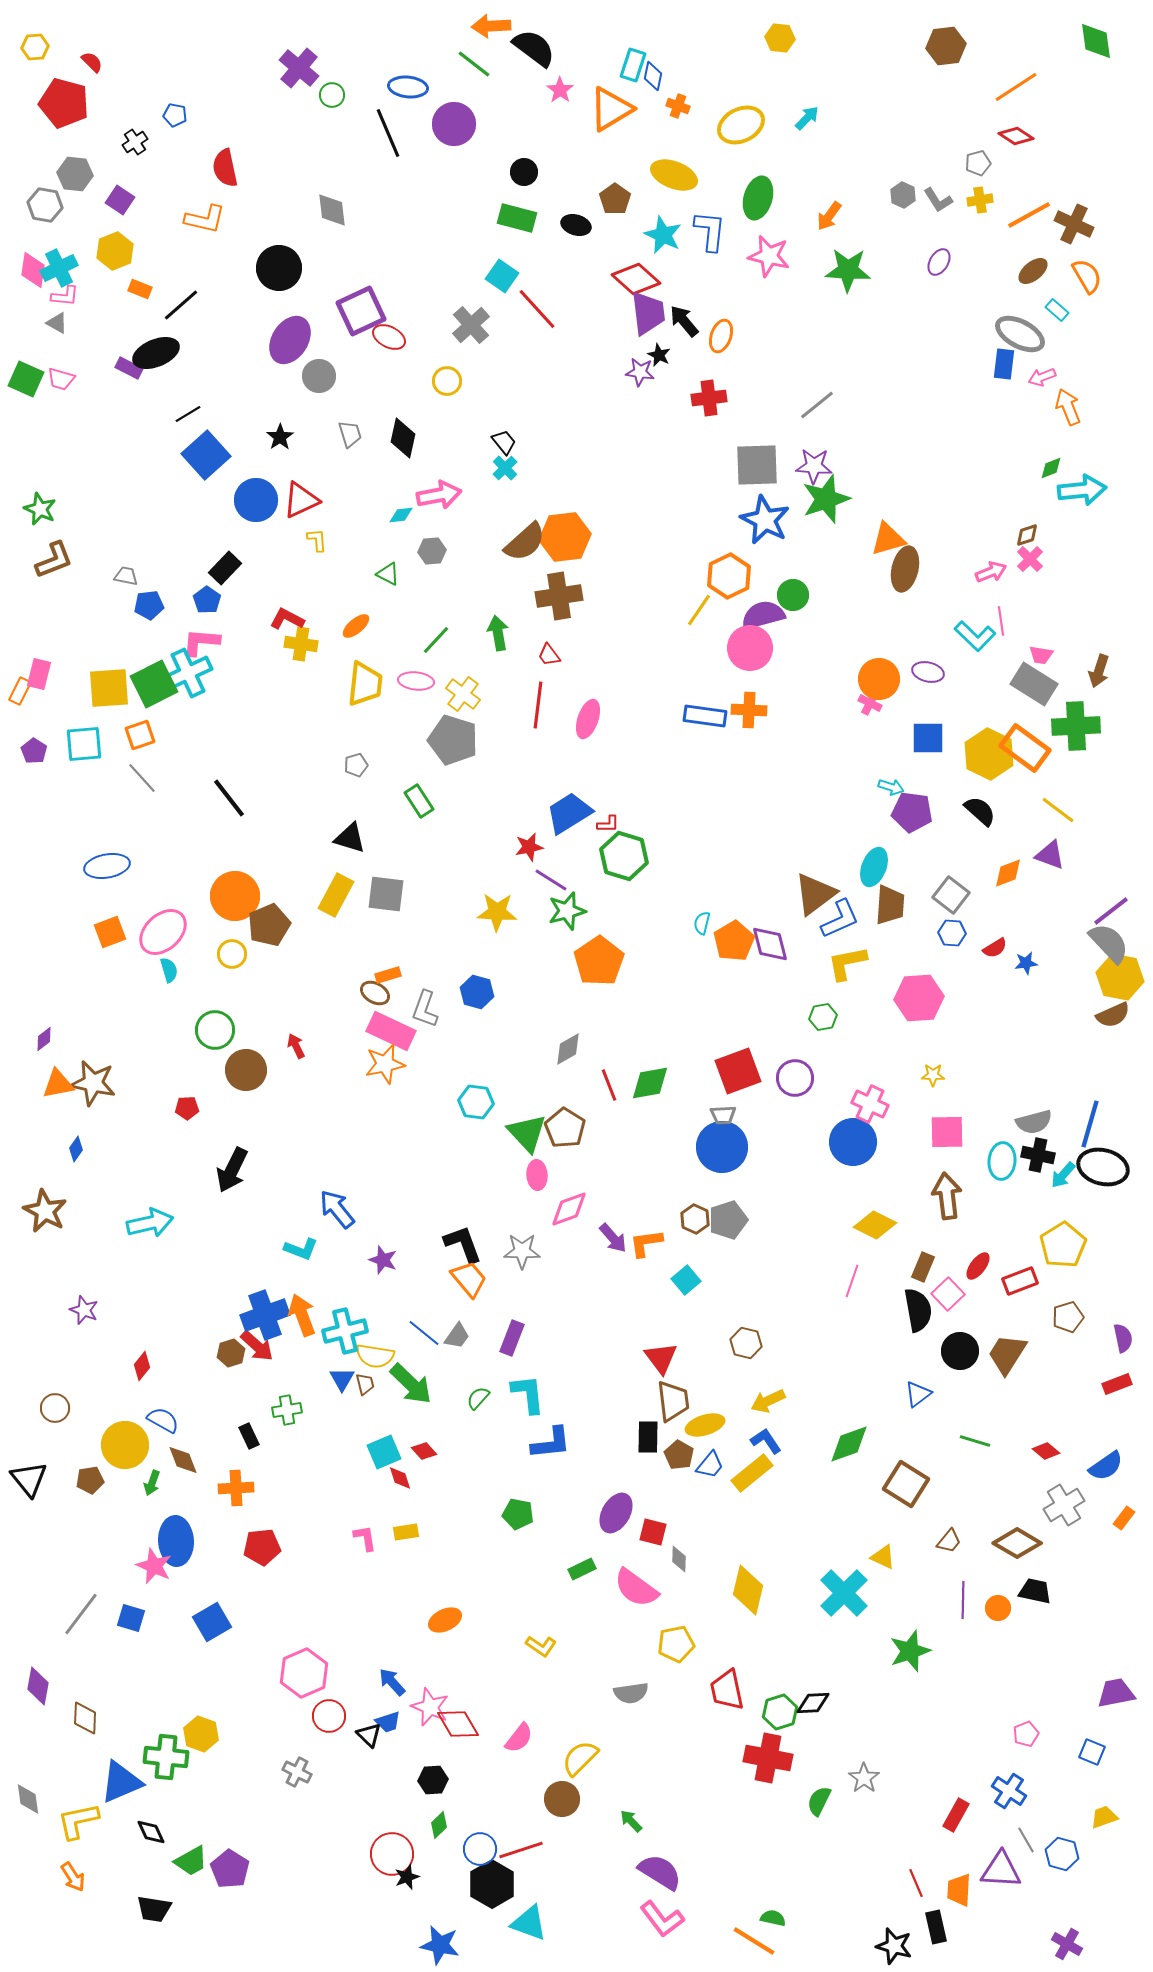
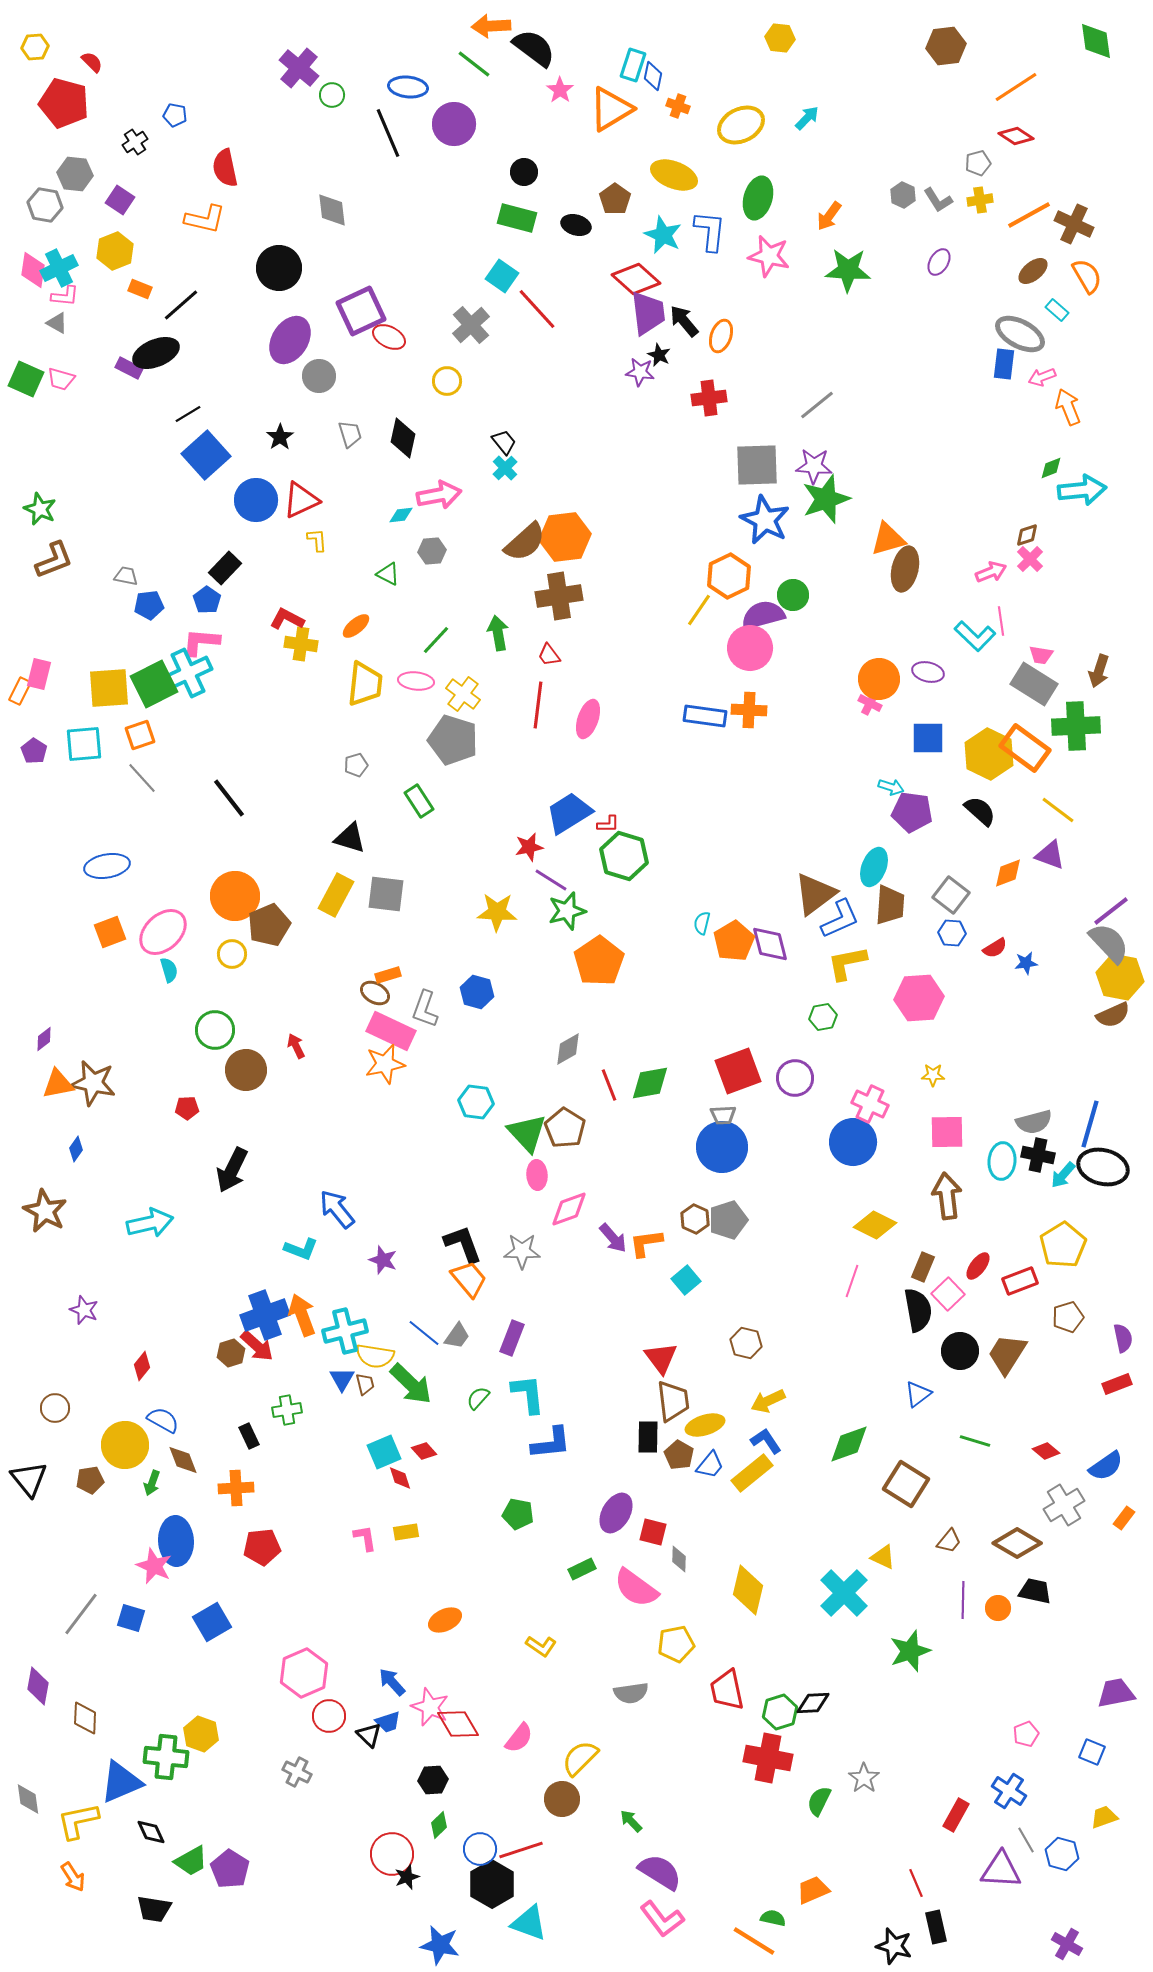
orange trapezoid at (959, 1890): moved 146 px left; rotated 64 degrees clockwise
